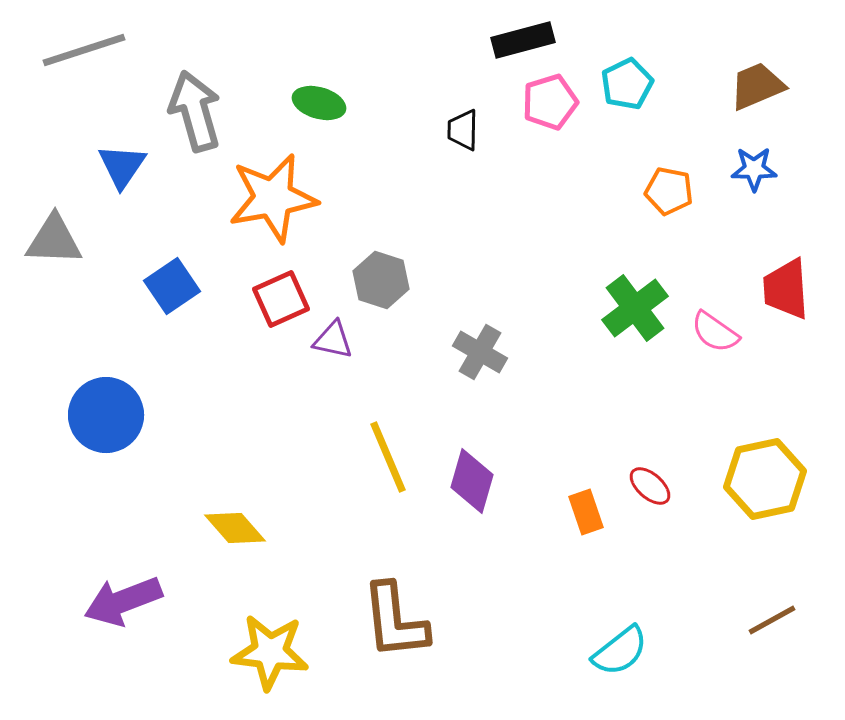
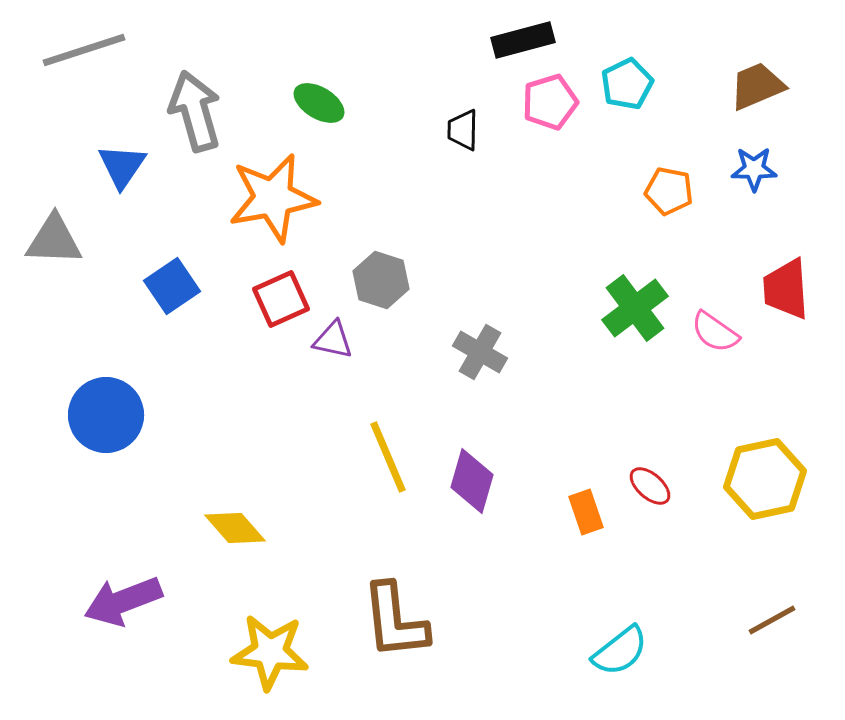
green ellipse: rotated 15 degrees clockwise
